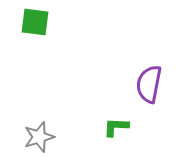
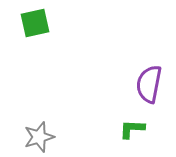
green square: moved 1 px down; rotated 20 degrees counterclockwise
green L-shape: moved 16 px right, 2 px down
